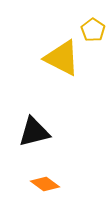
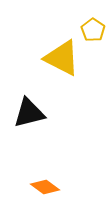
black triangle: moved 5 px left, 19 px up
orange diamond: moved 3 px down
